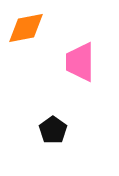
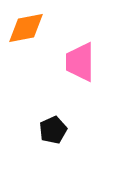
black pentagon: rotated 12 degrees clockwise
